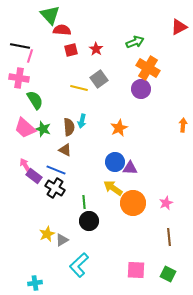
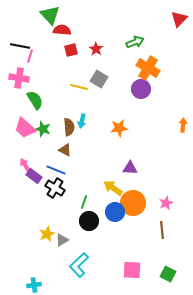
red triangle: moved 8 px up; rotated 18 degrees counterclockwise
gray square: rotated 24 degrees counterclockwise
yellow line: moved 1 px up
orange star: rotated 18 degrees clockwise
blue circle: moved 50 px down
green line: rotated 24 degrees clockwise
brown line: moved 7 px left, 7 px up
pink square: moved 4 px left
cyan cross: moved 1 px left, 2 px down
